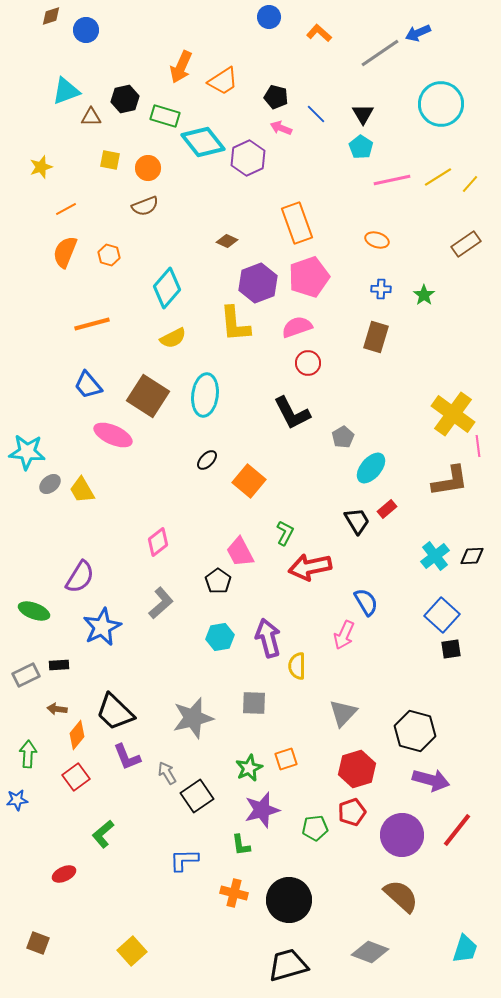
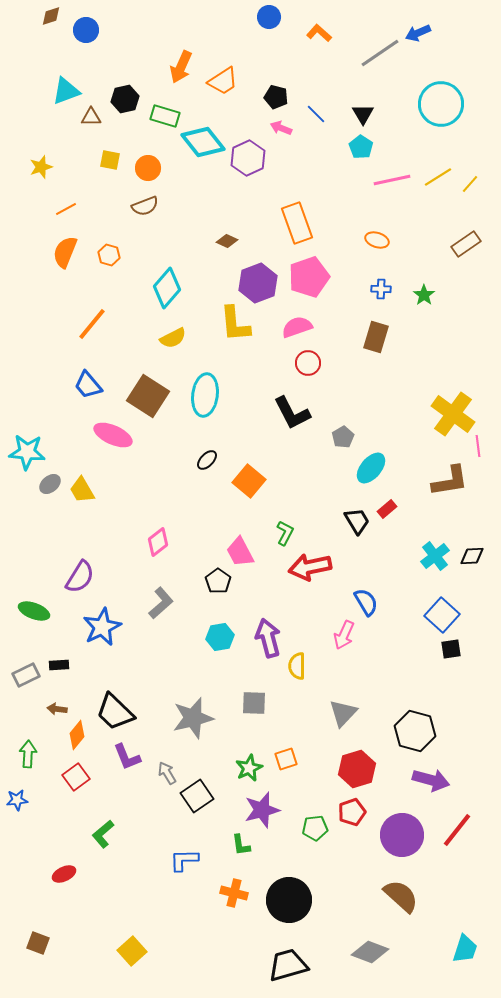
orange line at (92, 324): rotated 36 degrees counterclockwise
